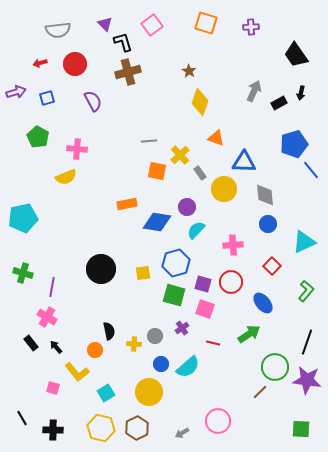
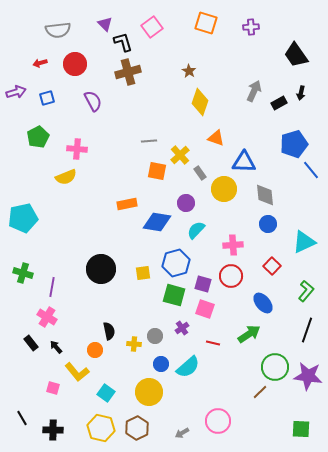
pink square at (152, 25): moved 2 px down
green pentagon at (38, 137): rotated 15 degrees clockwise
purple circle at (187, 207): moved 1 px left, 4 px up
red circle at (231, 282): moved 6 px up
black line at (307, 342): moved 12 px up
purple star at (307, 380): moved 1 px right, 4 px up
cyan square at (106, 393): rotated 24 degrees counterclockwise
